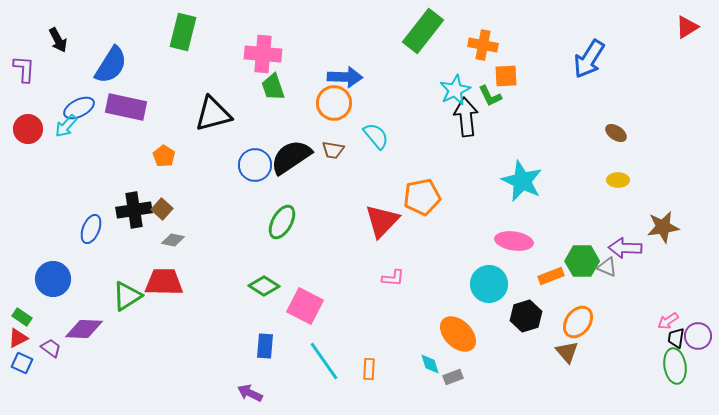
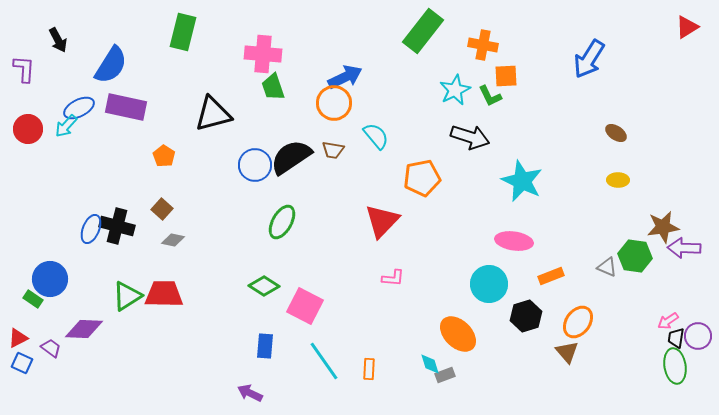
blue arrow at (345, 77): rotated 28 degrees counterclockwise
black arrow at (466, 117): moved 4 px right, 20 px down; rotated 114 degrees clockwise
orange pentagon at (422, 197): moved 19 px up
black cross at (134, 210): moved 17 px left, 16 px down; rotated 24 degrees clockwise
purple arrow at (625, 248): moved 59 px right
green hexagon at (582, 261): moved 53 px right, 5 px up; rotated 8 degrees clockwise
blue circle at (53, 279): moved 3 px left
red trapezoid at (164, 282): moved 12 px down
green rectangle at (22, 317): moved 11 px right, 18 px up
gray rectangle at (453, 377): moved 8 px left, 2 px up
